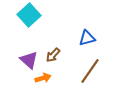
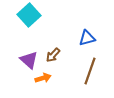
brown line: rotated 16 degrees counterclockwise
